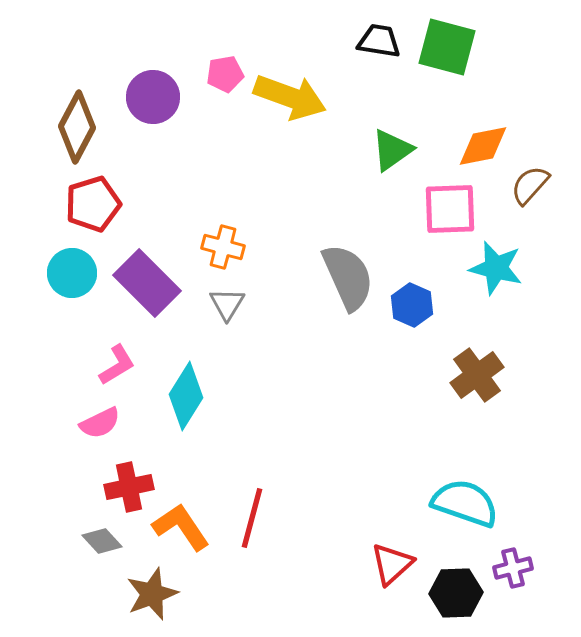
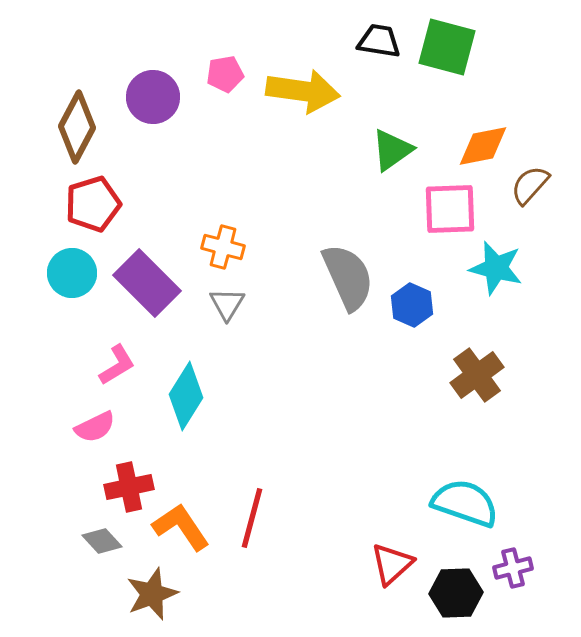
yellow arrow: moved 13 px right, 6 px up; rotated 12 degrees counterclockwise
pink semicircle: moved 5 px left, 4 px down
